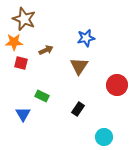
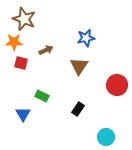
cyan circle: moved 2 px right
